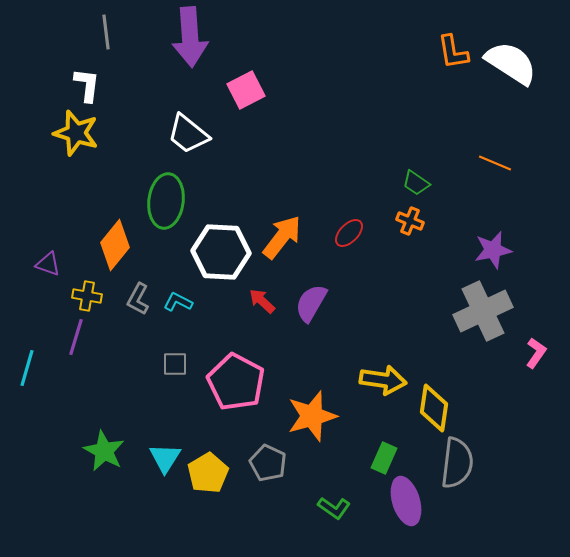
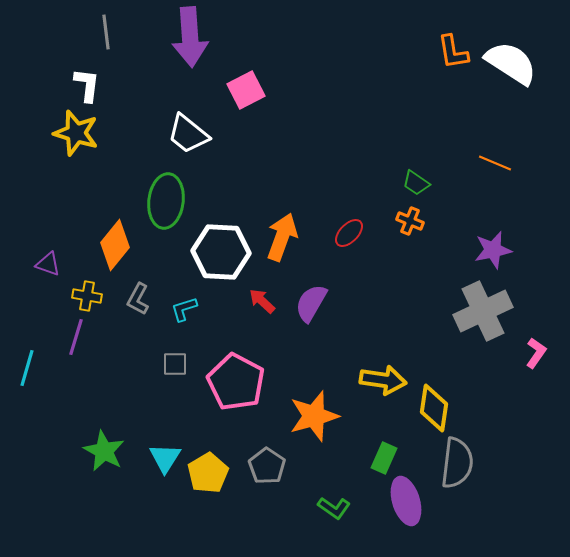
orange arrow: rotated 18 degrees counterclockwise
cyan L-shape: moved 6 px right, 7 px down; rotated 44 degrees counterclockwise
orange star: moved 2 px right
gray pentagon: moved 1 px left, 3 px down; rotated 9 degrees clockwise
